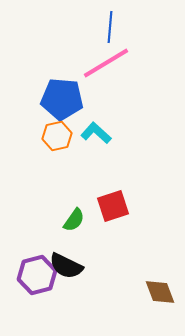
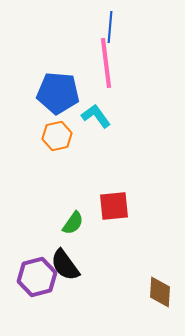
pink line: rotated 66 degrees counterclockwise
blue pentagon: moved 4 px left, 6 px up
cyan L-shape: moved 17 px up; rotated 12 degrees clockwise
red square: moved 1 px right; rotated 12 degrees clockwise
green semicircle: moved 1 px left, 3 px down
black semicircle: moved 1 px left, 1 px up; rotated 28 degrees clockwise
purple hexagon: moved 2 px down
brown diamond: rotated 24 degrees clockwise
